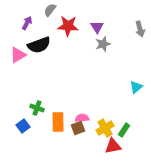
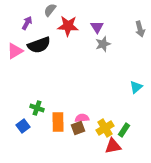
pink triangle: moved 3 px left, 4 px up
